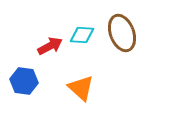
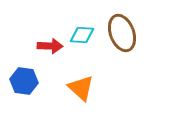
red arrow: rotated 30 degrees clockwise
